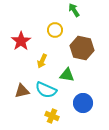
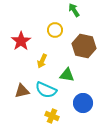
brown hexagon: moved 2 px right, 2 px up
